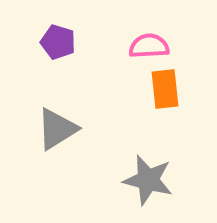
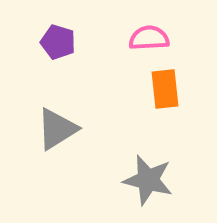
pink semicircle: moved 8 px up
